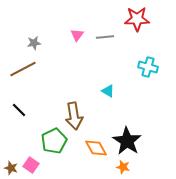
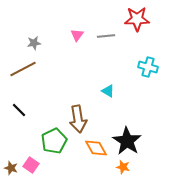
gray line: moved 1 px right, 1 px up
brown arrow: moved 4 px right, 3 px down
